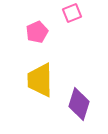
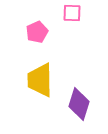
pink square: rotated 24 degrees clockwise
